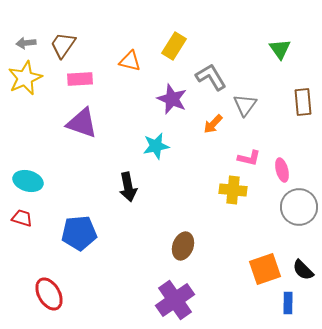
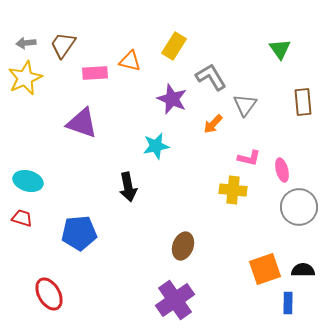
pink rectangle: moved 15 px right, 6 px up
black semicircle: rotated 135 degrees clockwise
